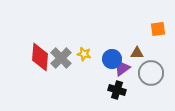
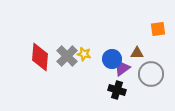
gray cross: moved 6 px right, 2 px up
gray circle: moved 1 px down
